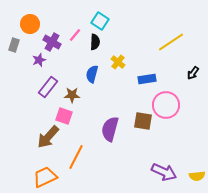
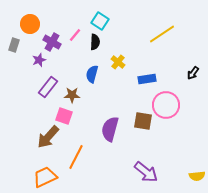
yellow line: moved 9 px left, 8 px up
purple arrow: moved 18 px left; rotated 15 degrees clockwise
